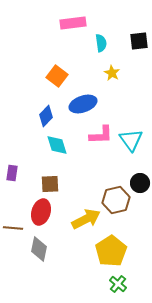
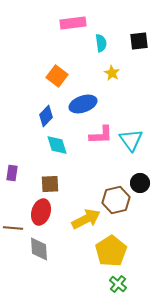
gray diamond: rotated 15 degrees counterclockwise
